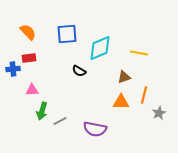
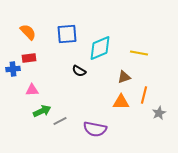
green arrow: rotated 132 degrees counterclockwise
